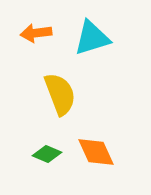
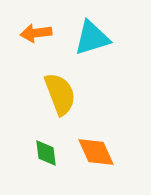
green diamond: moved 1 px left, 1 px up; rotated 60 degrees clockwise
